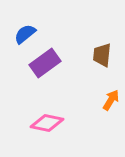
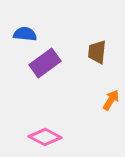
blue semicircle: rotated 45 degrees clockwise
brown trapezoid: moved 5 px left, 3 px up
pink diamond: moved 2 px left, 14 px down; rotated 16 degrees clockwise
